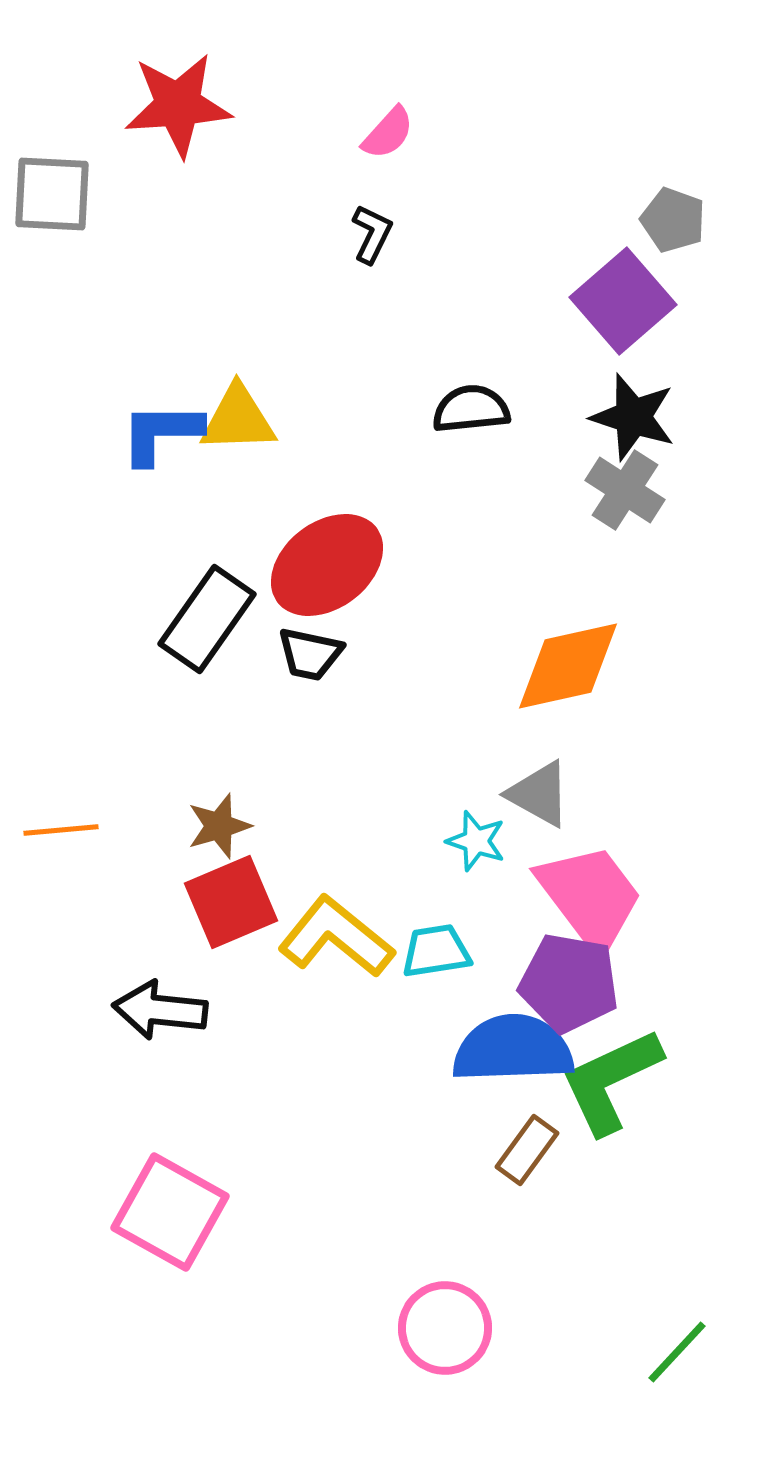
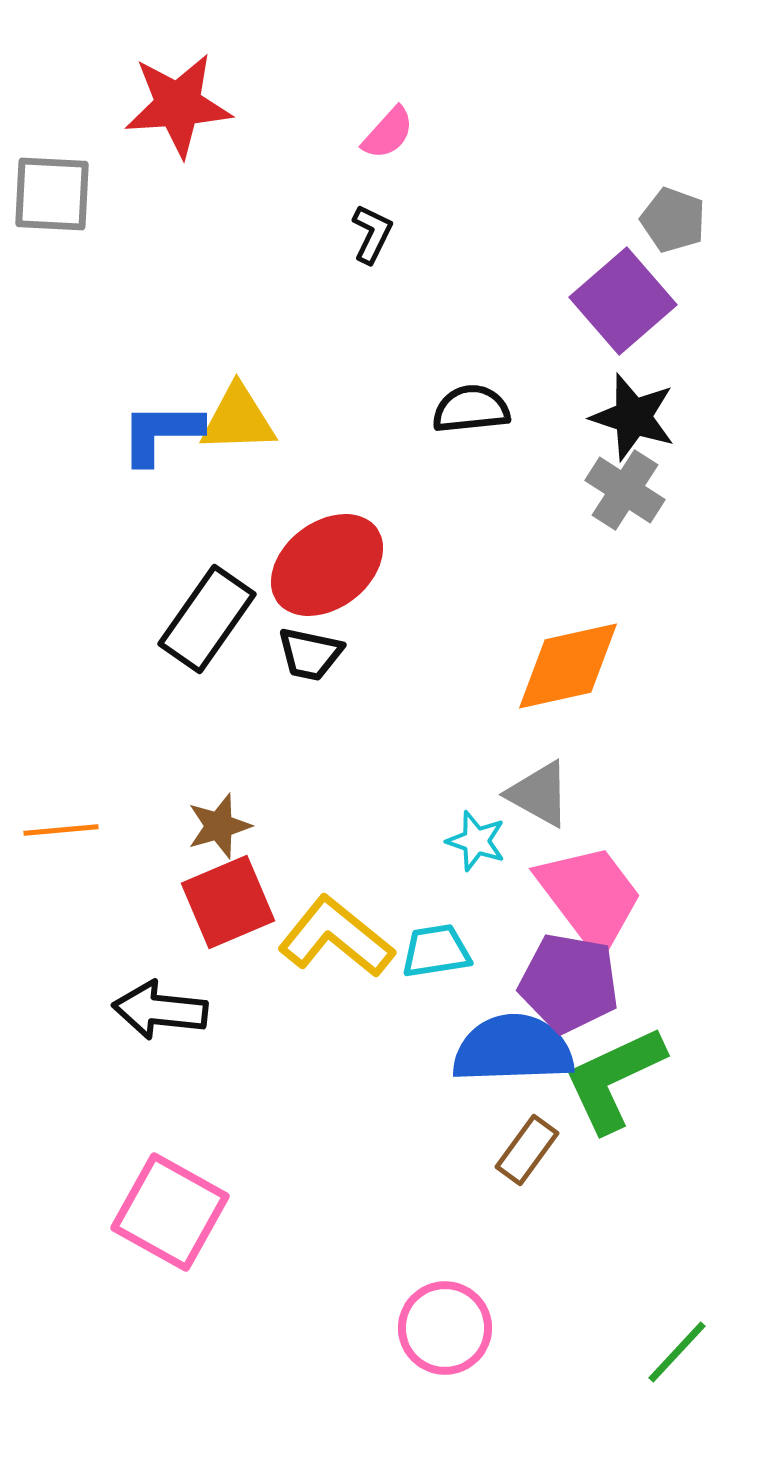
red square: moved 3 px left
green L-shape: moved 3 px right, 2 px up
